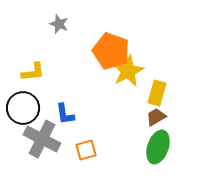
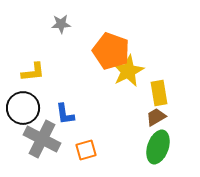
gray star: moved 2 px right; rotated 24 degrees counterclockwise
yellow rectangle: moved 2 px right; rotated 25 degrees counterclockwise
